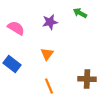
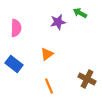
purple star: moved 8 px right
pink semicircle: rotated 60 degrees clockwise
orange triangle: rotated 16 degrees clockwise
blue rectangle: moved 2 px right
brown cross: rotated 24 degrees clockwise
